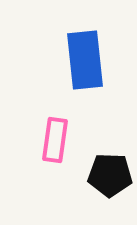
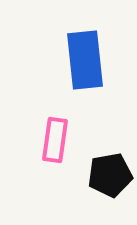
black pentagon: rotated 12 degrees counterclockwise
